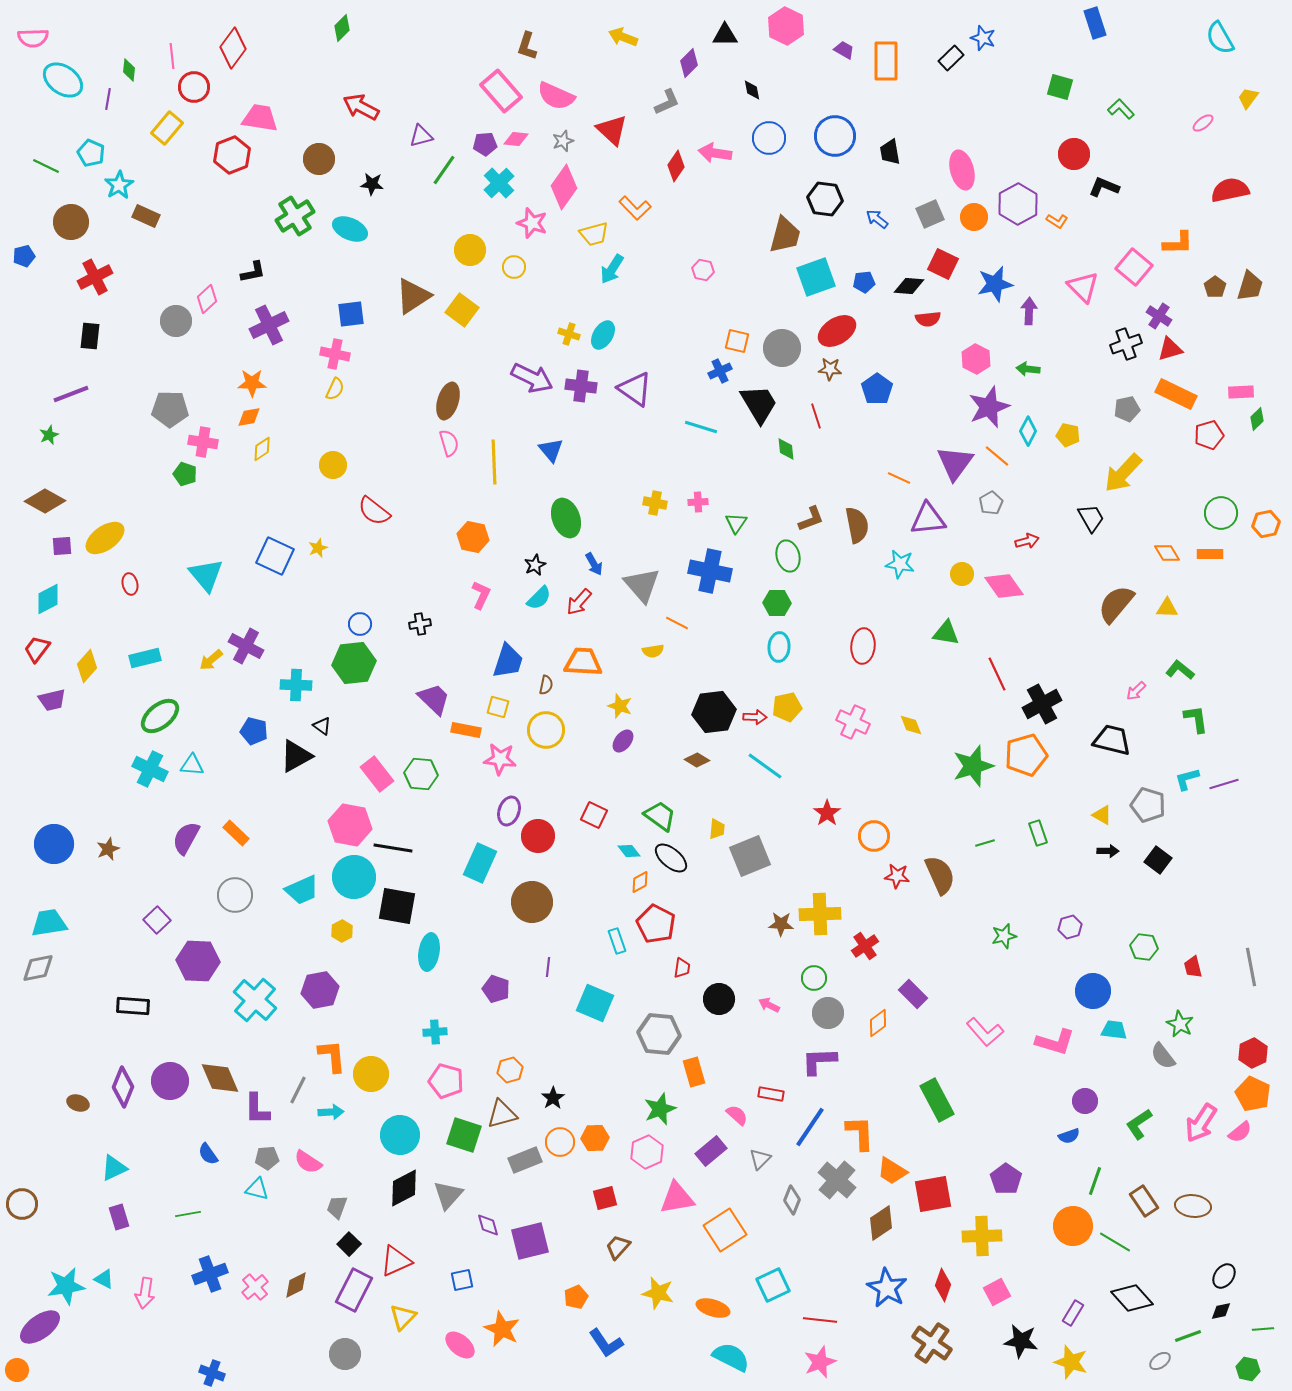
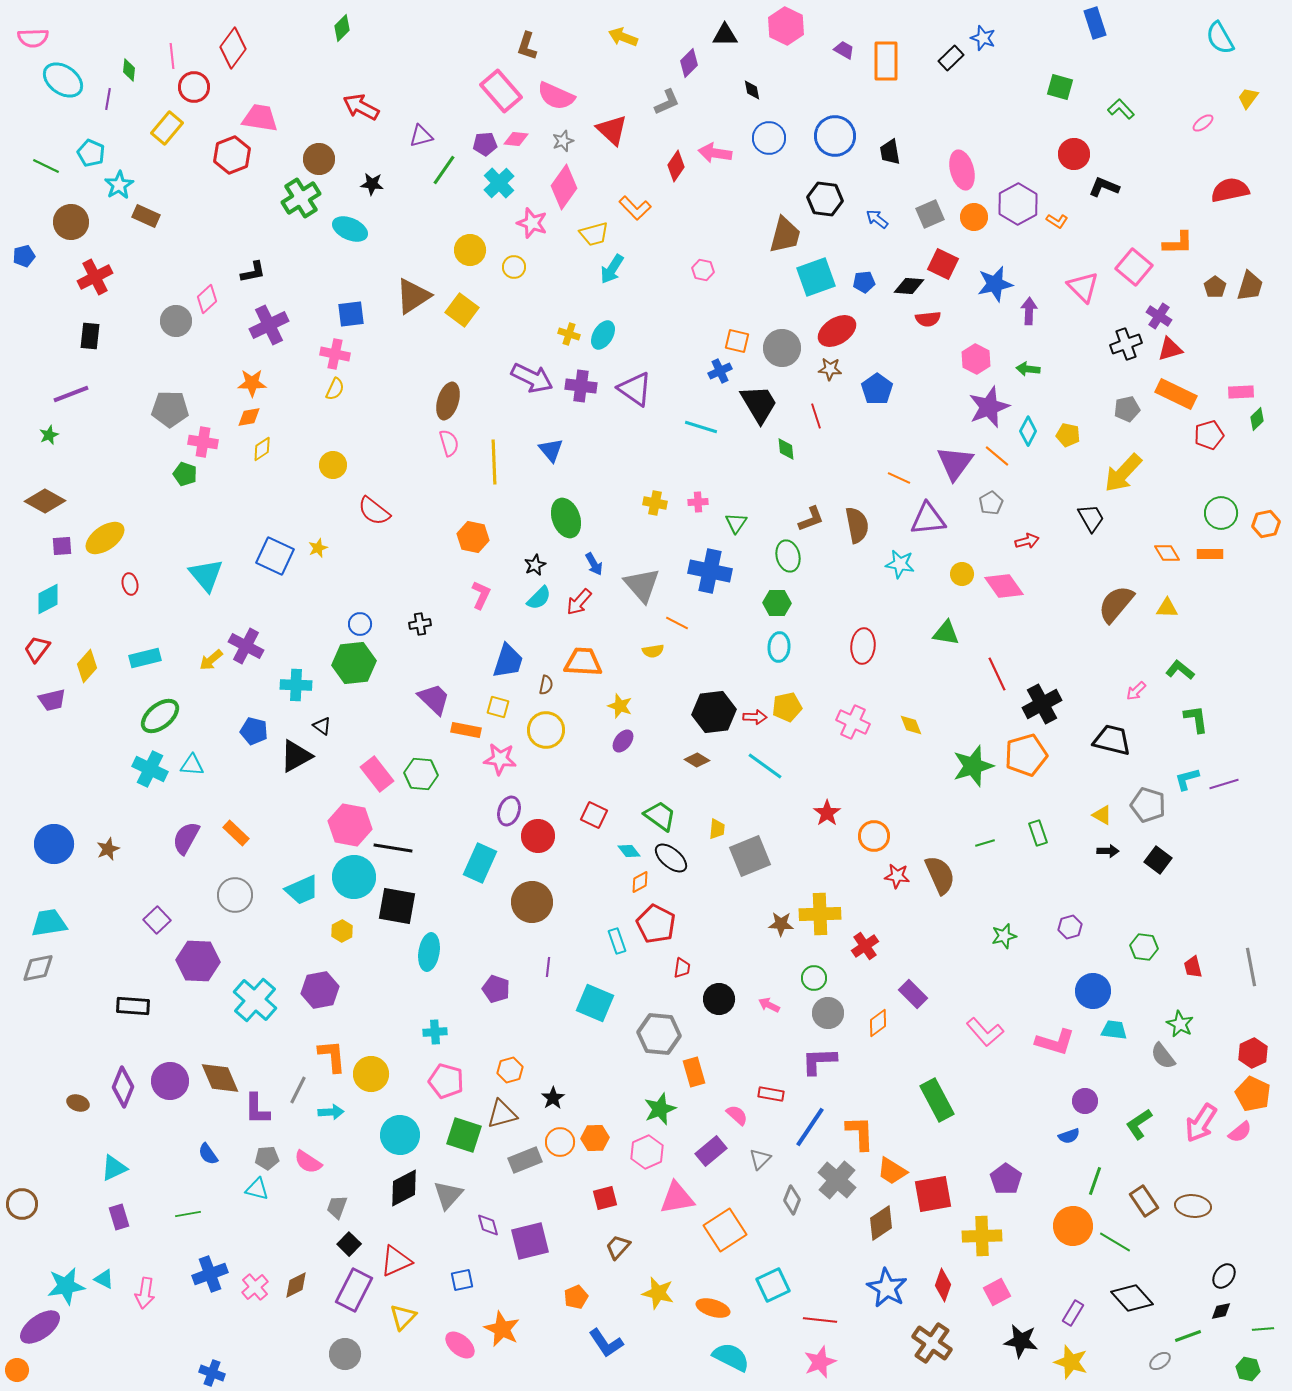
green cross at (295, 216): moved 6 px right, 18 px up
